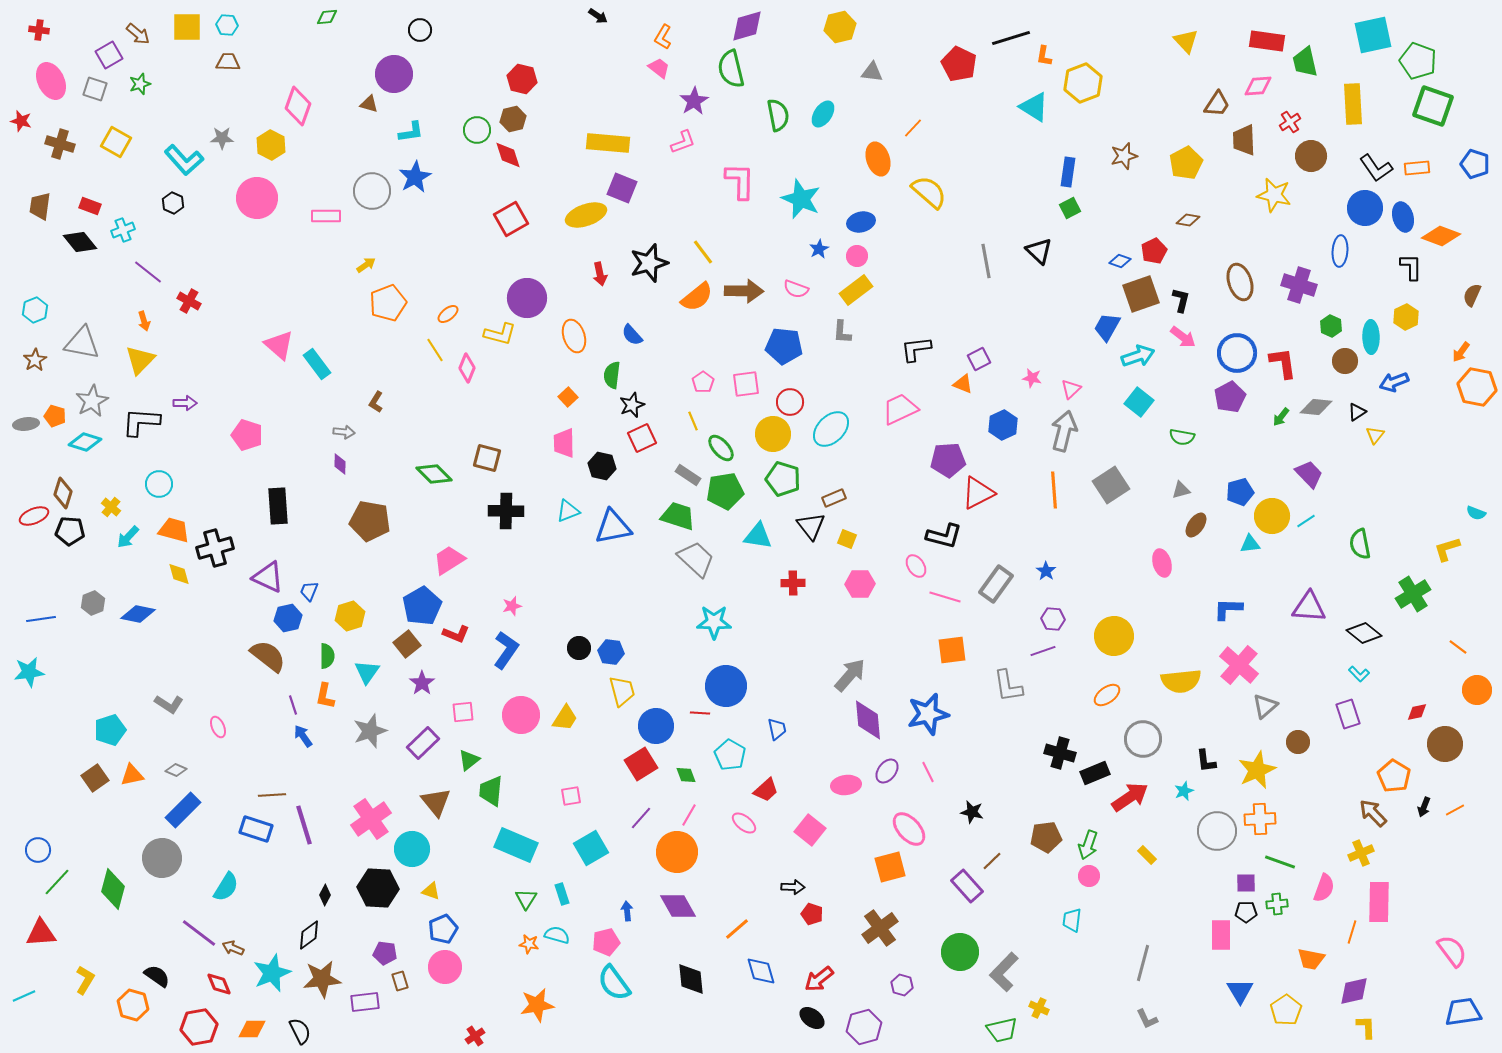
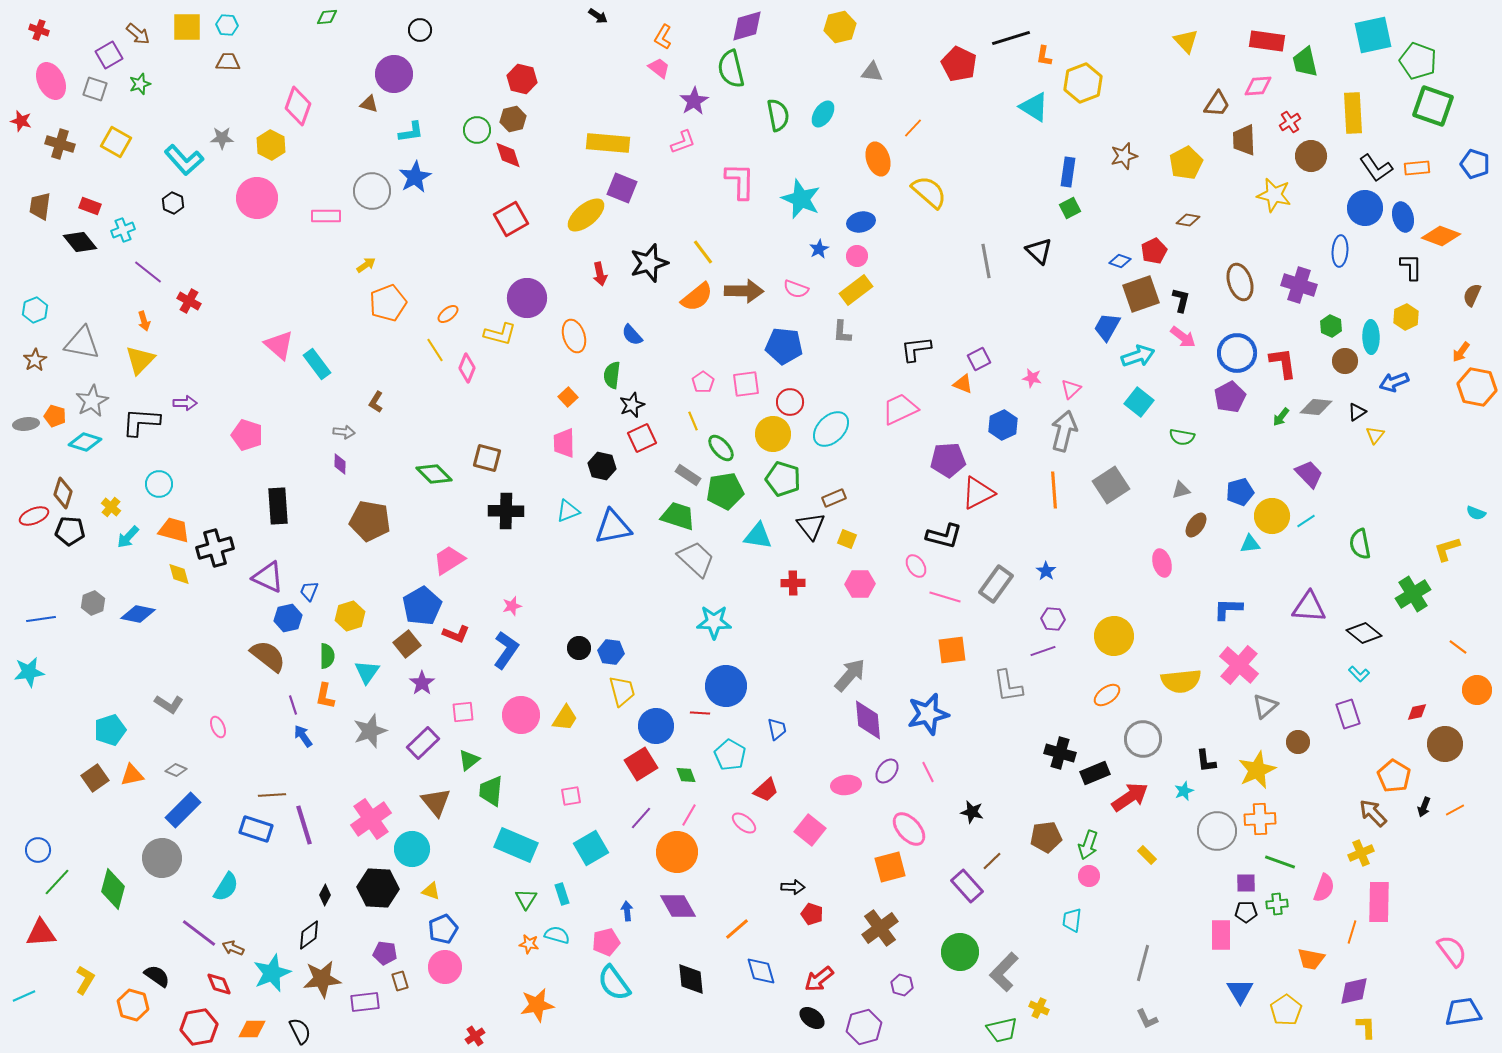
red cross at (39, 30): rotated 12 degrees clockwise
yellow rectangle at (1353, 104): moved 9 px down
yellow ellipse at (586, 215): rotated 21 degrees counterclockwise
